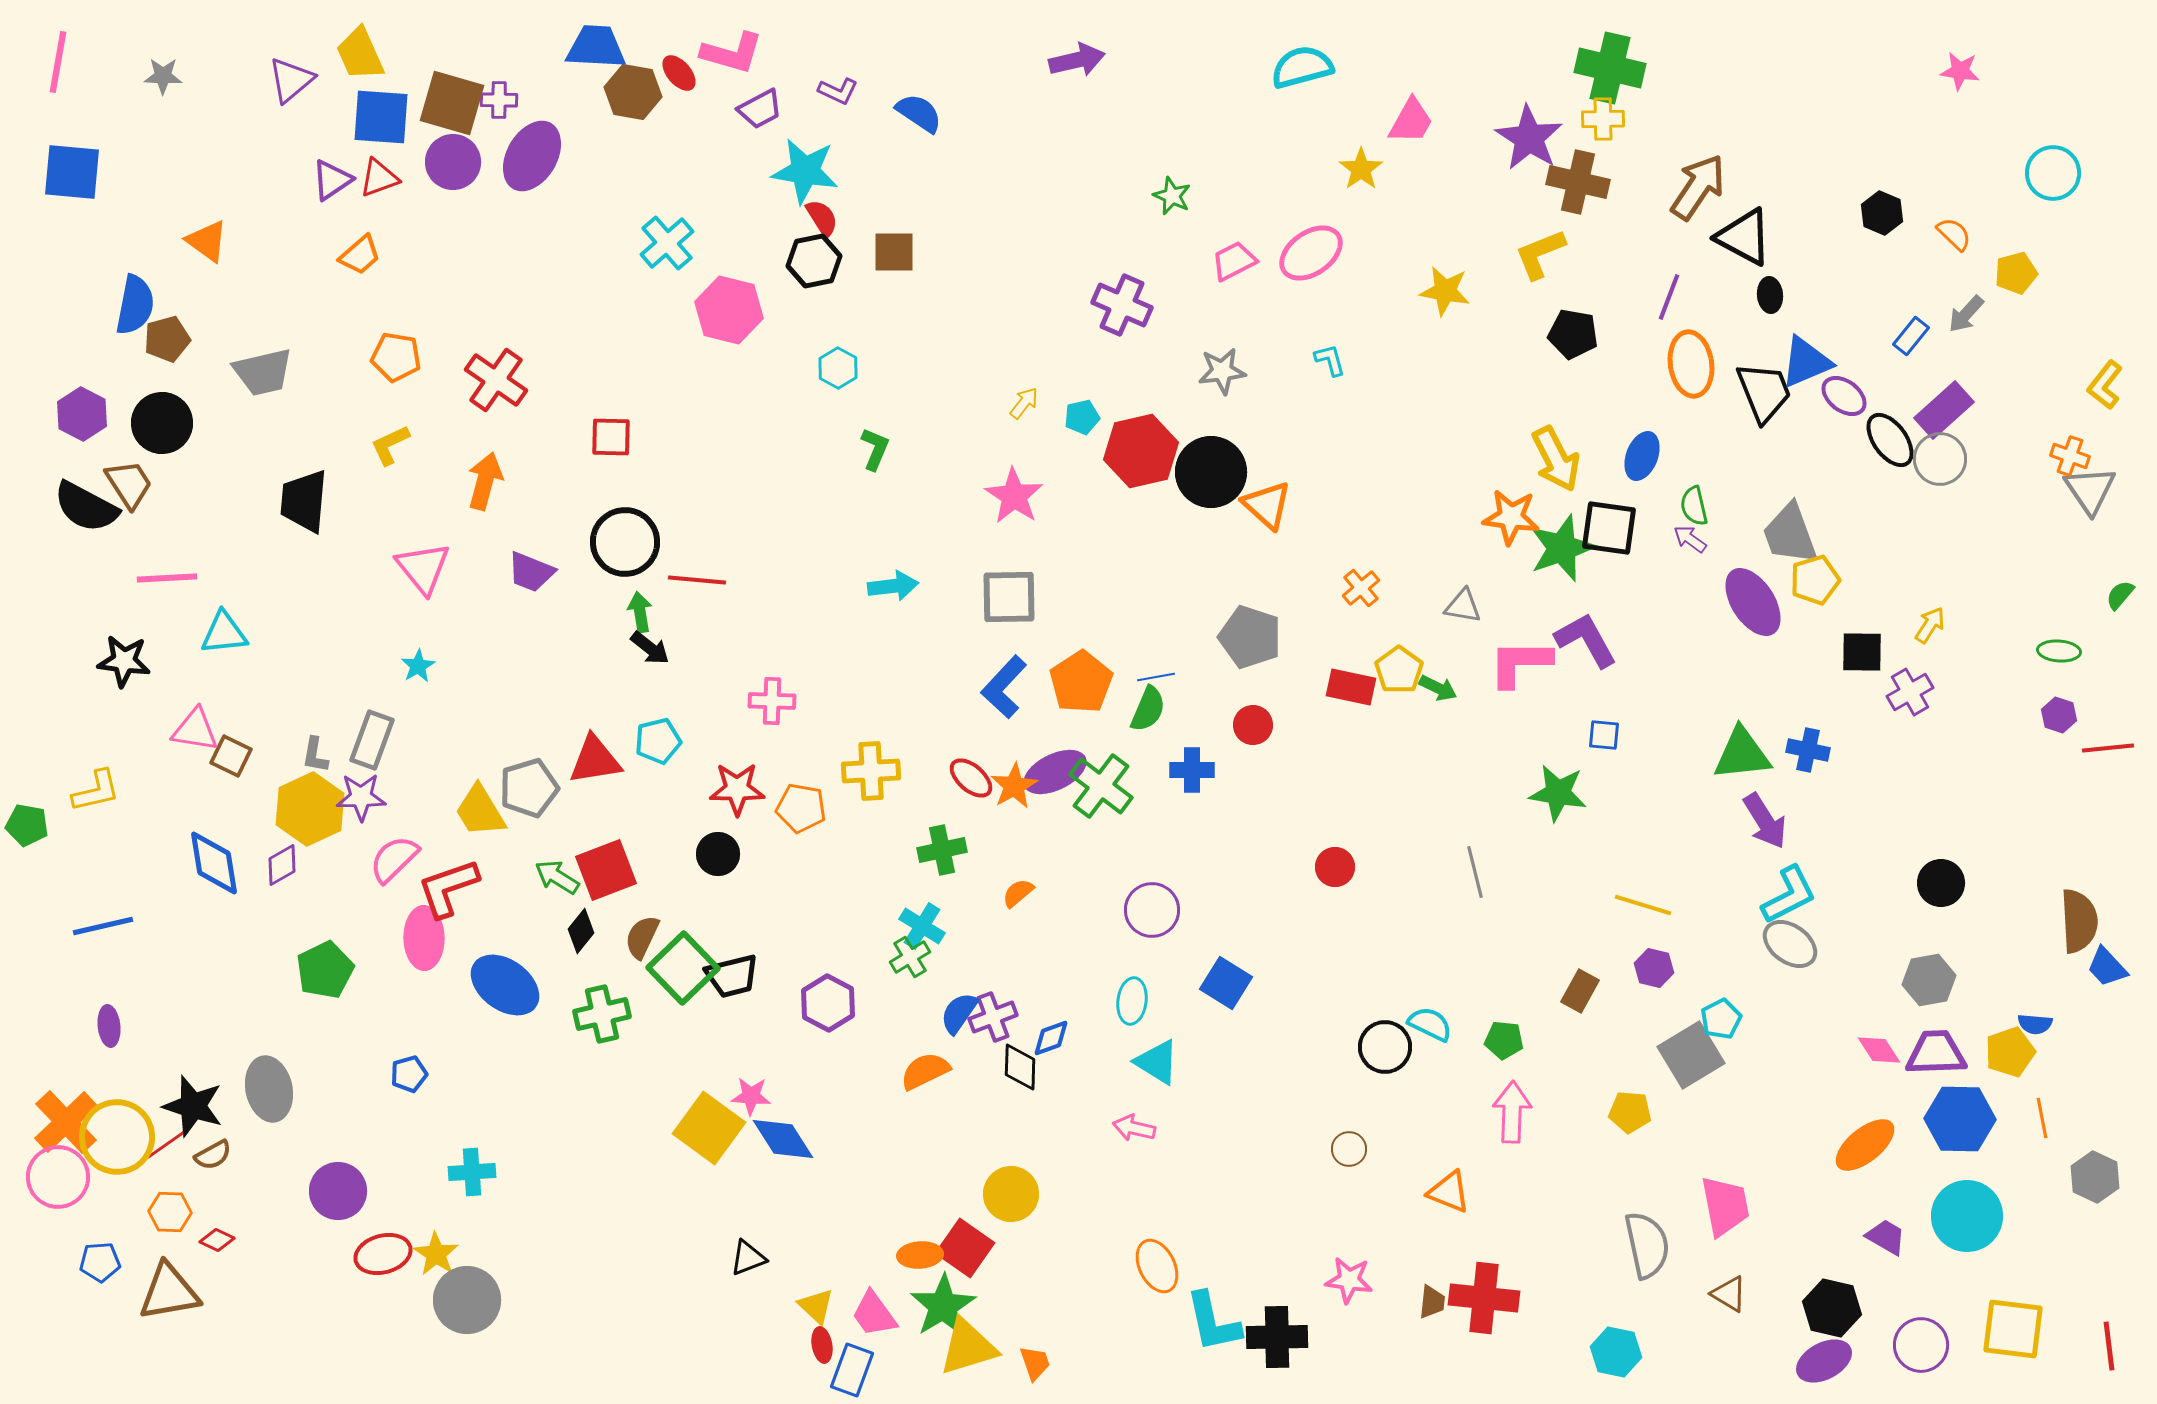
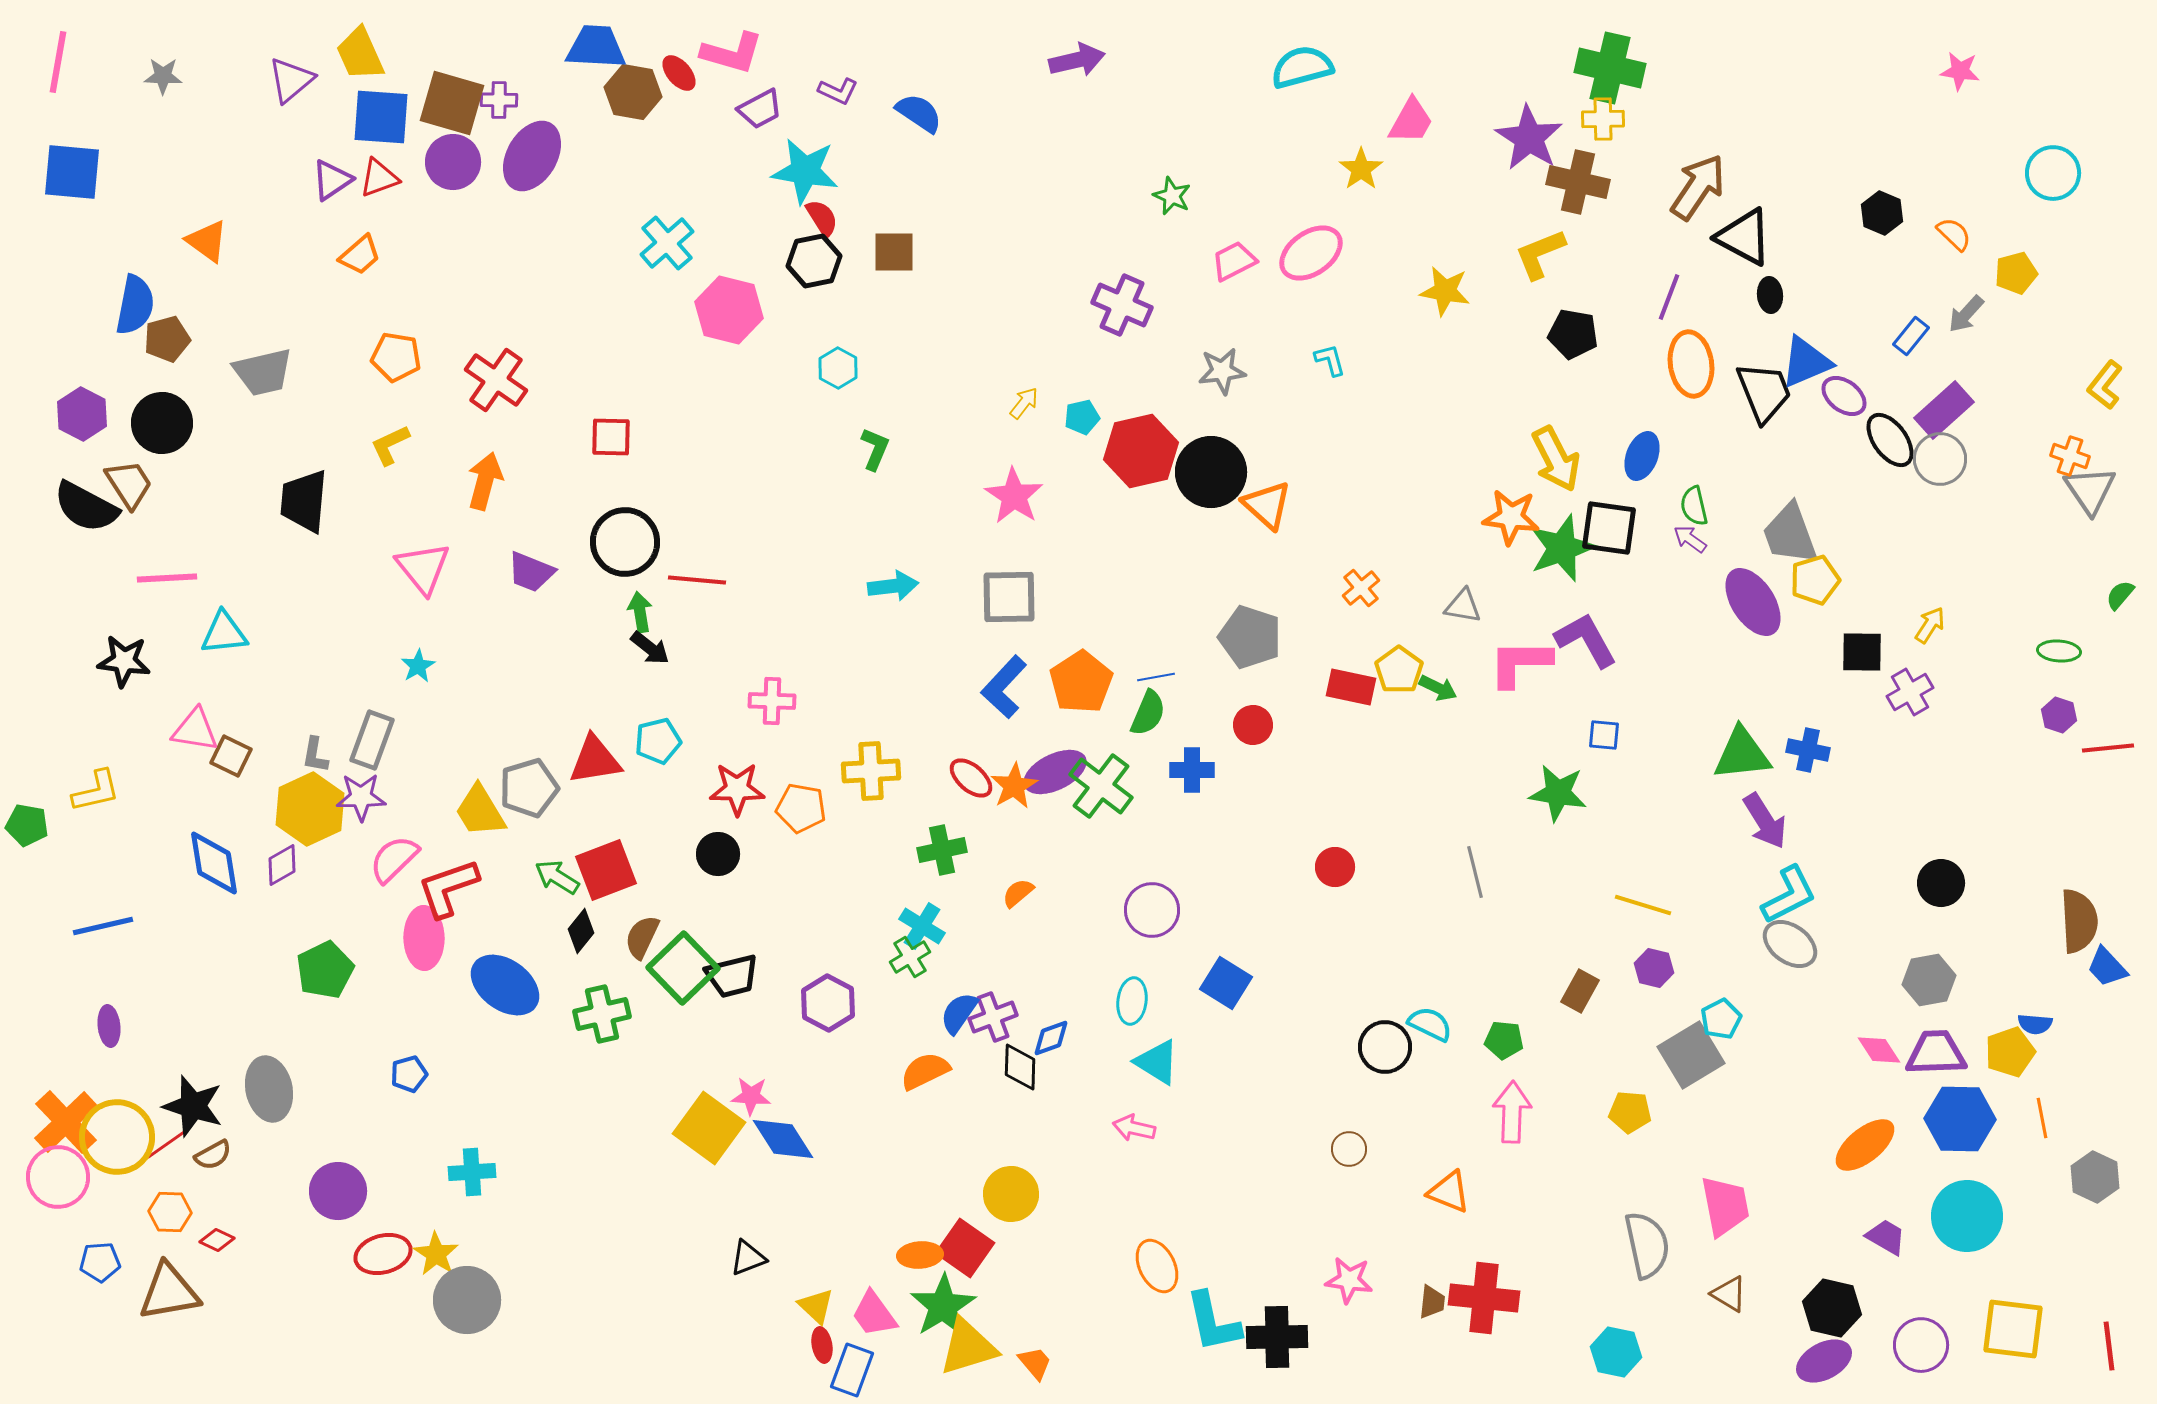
green semicircle at (1148, 709): moved 4 px down
orange trapezoid at (1035, 1363): rotated 21 degrees counterclockwise
